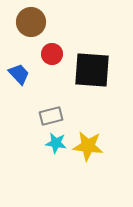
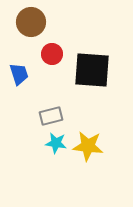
blue trapezoid: rotated 25 degrees clockwise
